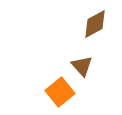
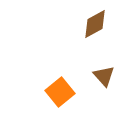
brown triangle: moved 22 px right, 10 px down
